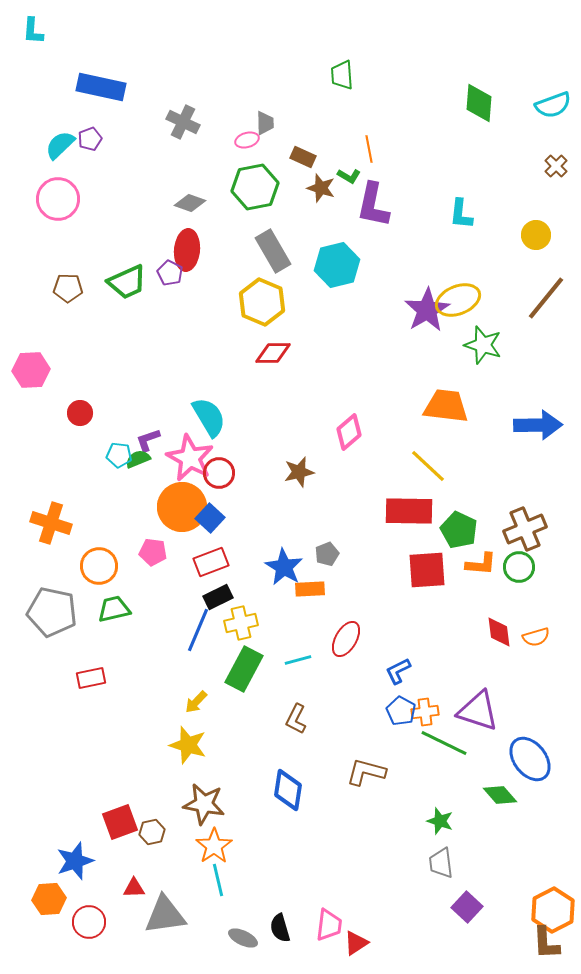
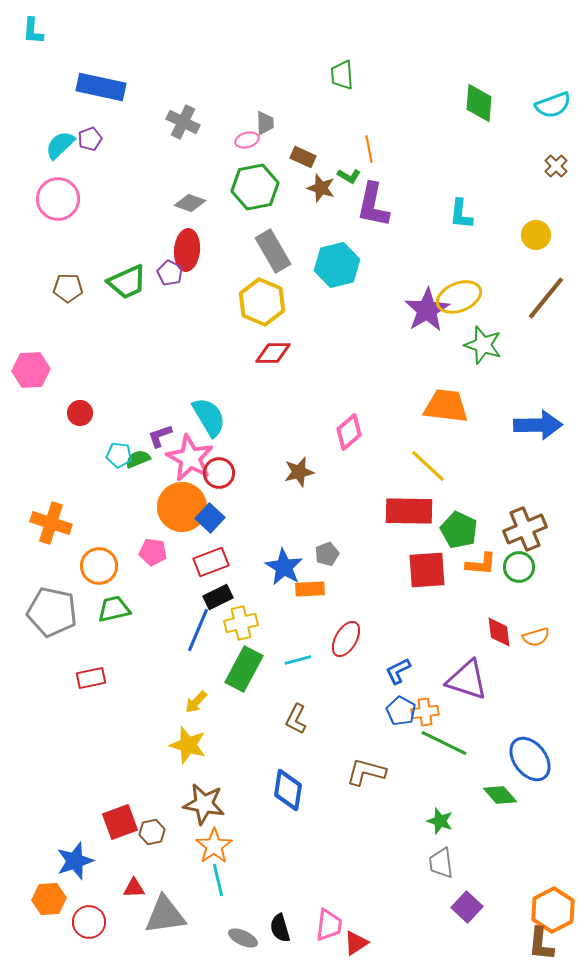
yellow ellipse at (458, 300): moved 1 px right, 3 px up
purple L-shape at (148, 440): moved 12 px right, 4 px up
purple triangle at (478, 711): moved 11 px left, 31 px up
brown L-shape at (546, 943): moved 5 px left, 1 px down; rotated 9 degrees clockwise
